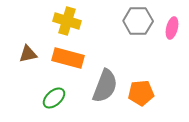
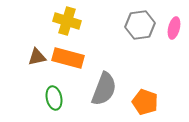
gray hexagon: moved 2 px right, 4 px down; rotated 8 degrees counterclockwise
pink ellipse: moved 2 px right
brown triangle: moved 9 px right, 3 px down
gray semicircle: moved 1 px left, 3 px down
orange pentagon: moved 4 px right, 9 px down; rotated 25 degrees clockwise
green ellipse: rotated 60 degrees counterclockwise
